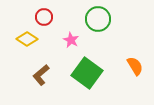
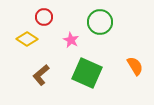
green circle: moved 2 px right, 3 px down
green square: rotated 12 degrees counterclockwise
